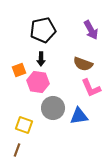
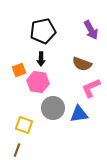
black pentagon: moved 1 px down
brown semicircle: moved 1 px left
pink L-shape: rotated 90 degrees clockwise
blue triangle: moved 2 px up
